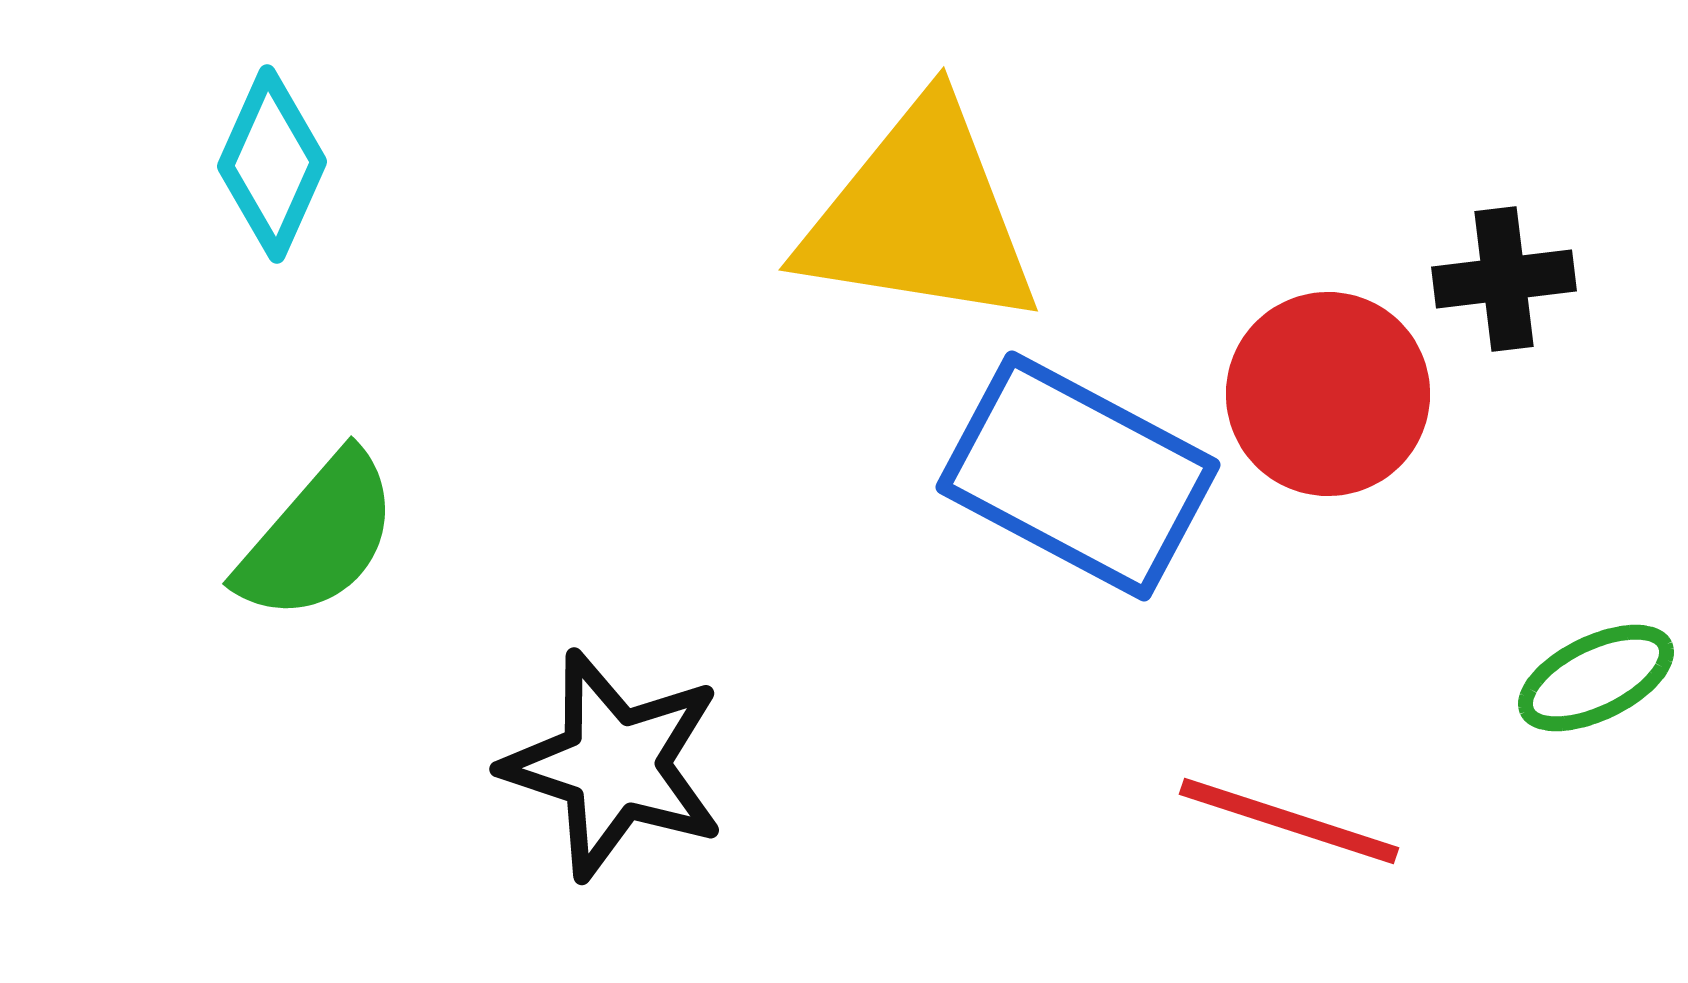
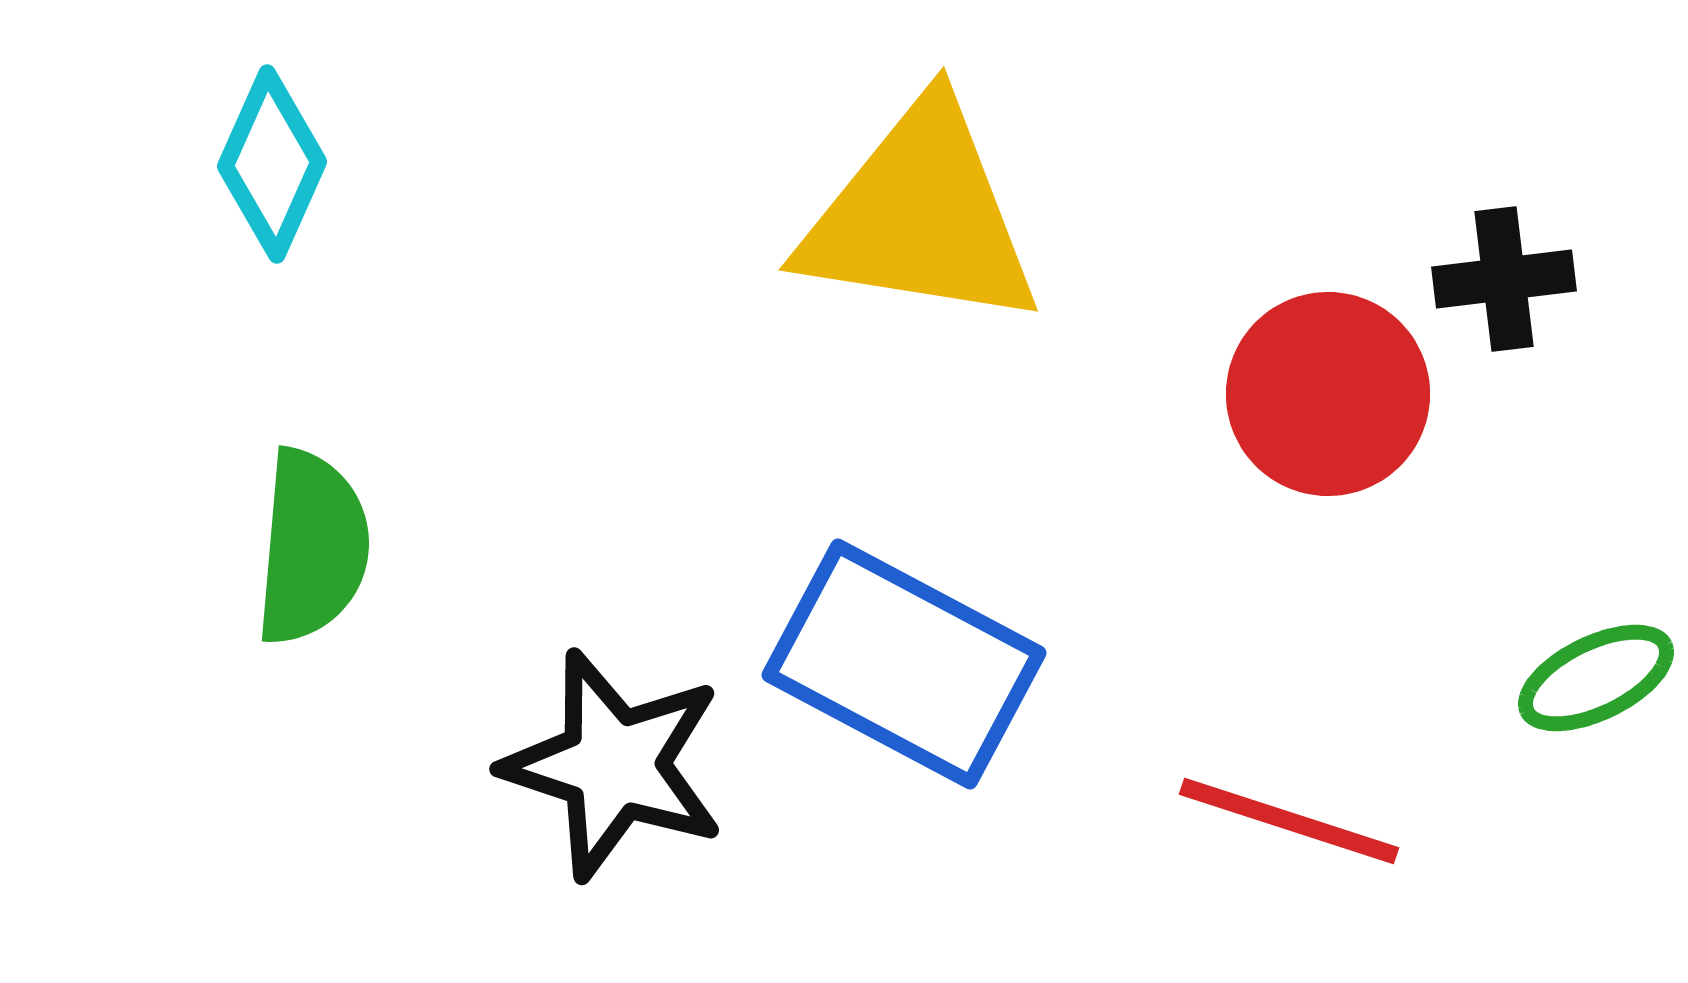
blue rectangle: moved 174 px left, 188 px down
green semicircle: moved 6 px left, 10 px down; rotated 36 degrees counterclockwise
